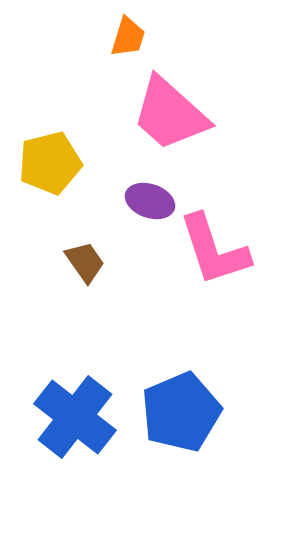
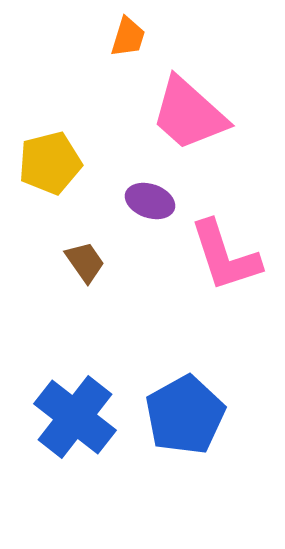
pink trapezoid: moved 19 px right
pink L-shape: moved 11 px right, 6 px down
blue pentagon: moved 4 px right, 3 px down; rotated 6 degrees counterclockwise
